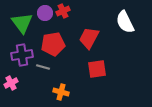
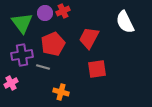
red pentagon: rotated 15 degrees counterclockwise
